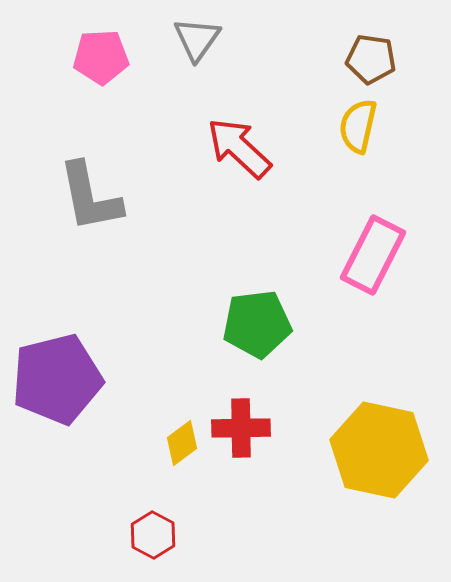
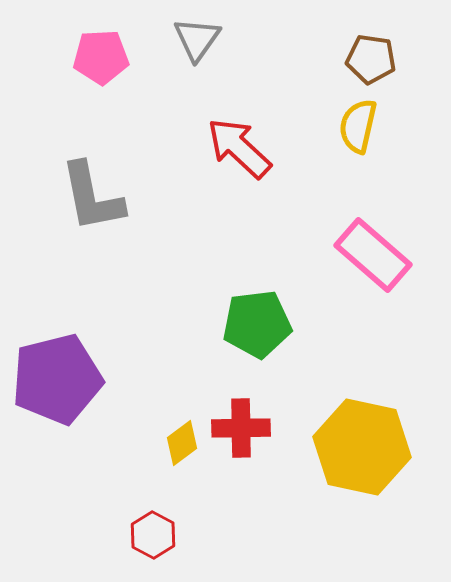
gray L-shape: moved 2 px right
pink rectangle: rotated 76 degrees counterclockwise
yellow hexagon: moved 17 px left, 3 px up
